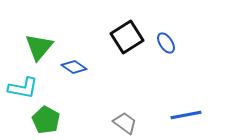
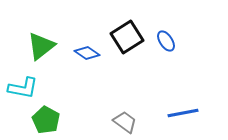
blue ellipse: moved 2 px up
green triangle: moved 2 px right, 1 px up; rotated 12 degrees clockwise
blue diamond: moved 13 px right, 14 px up
blue line: moved 3 px left, 2 px up
gray trapezoid: moved 1 px up
